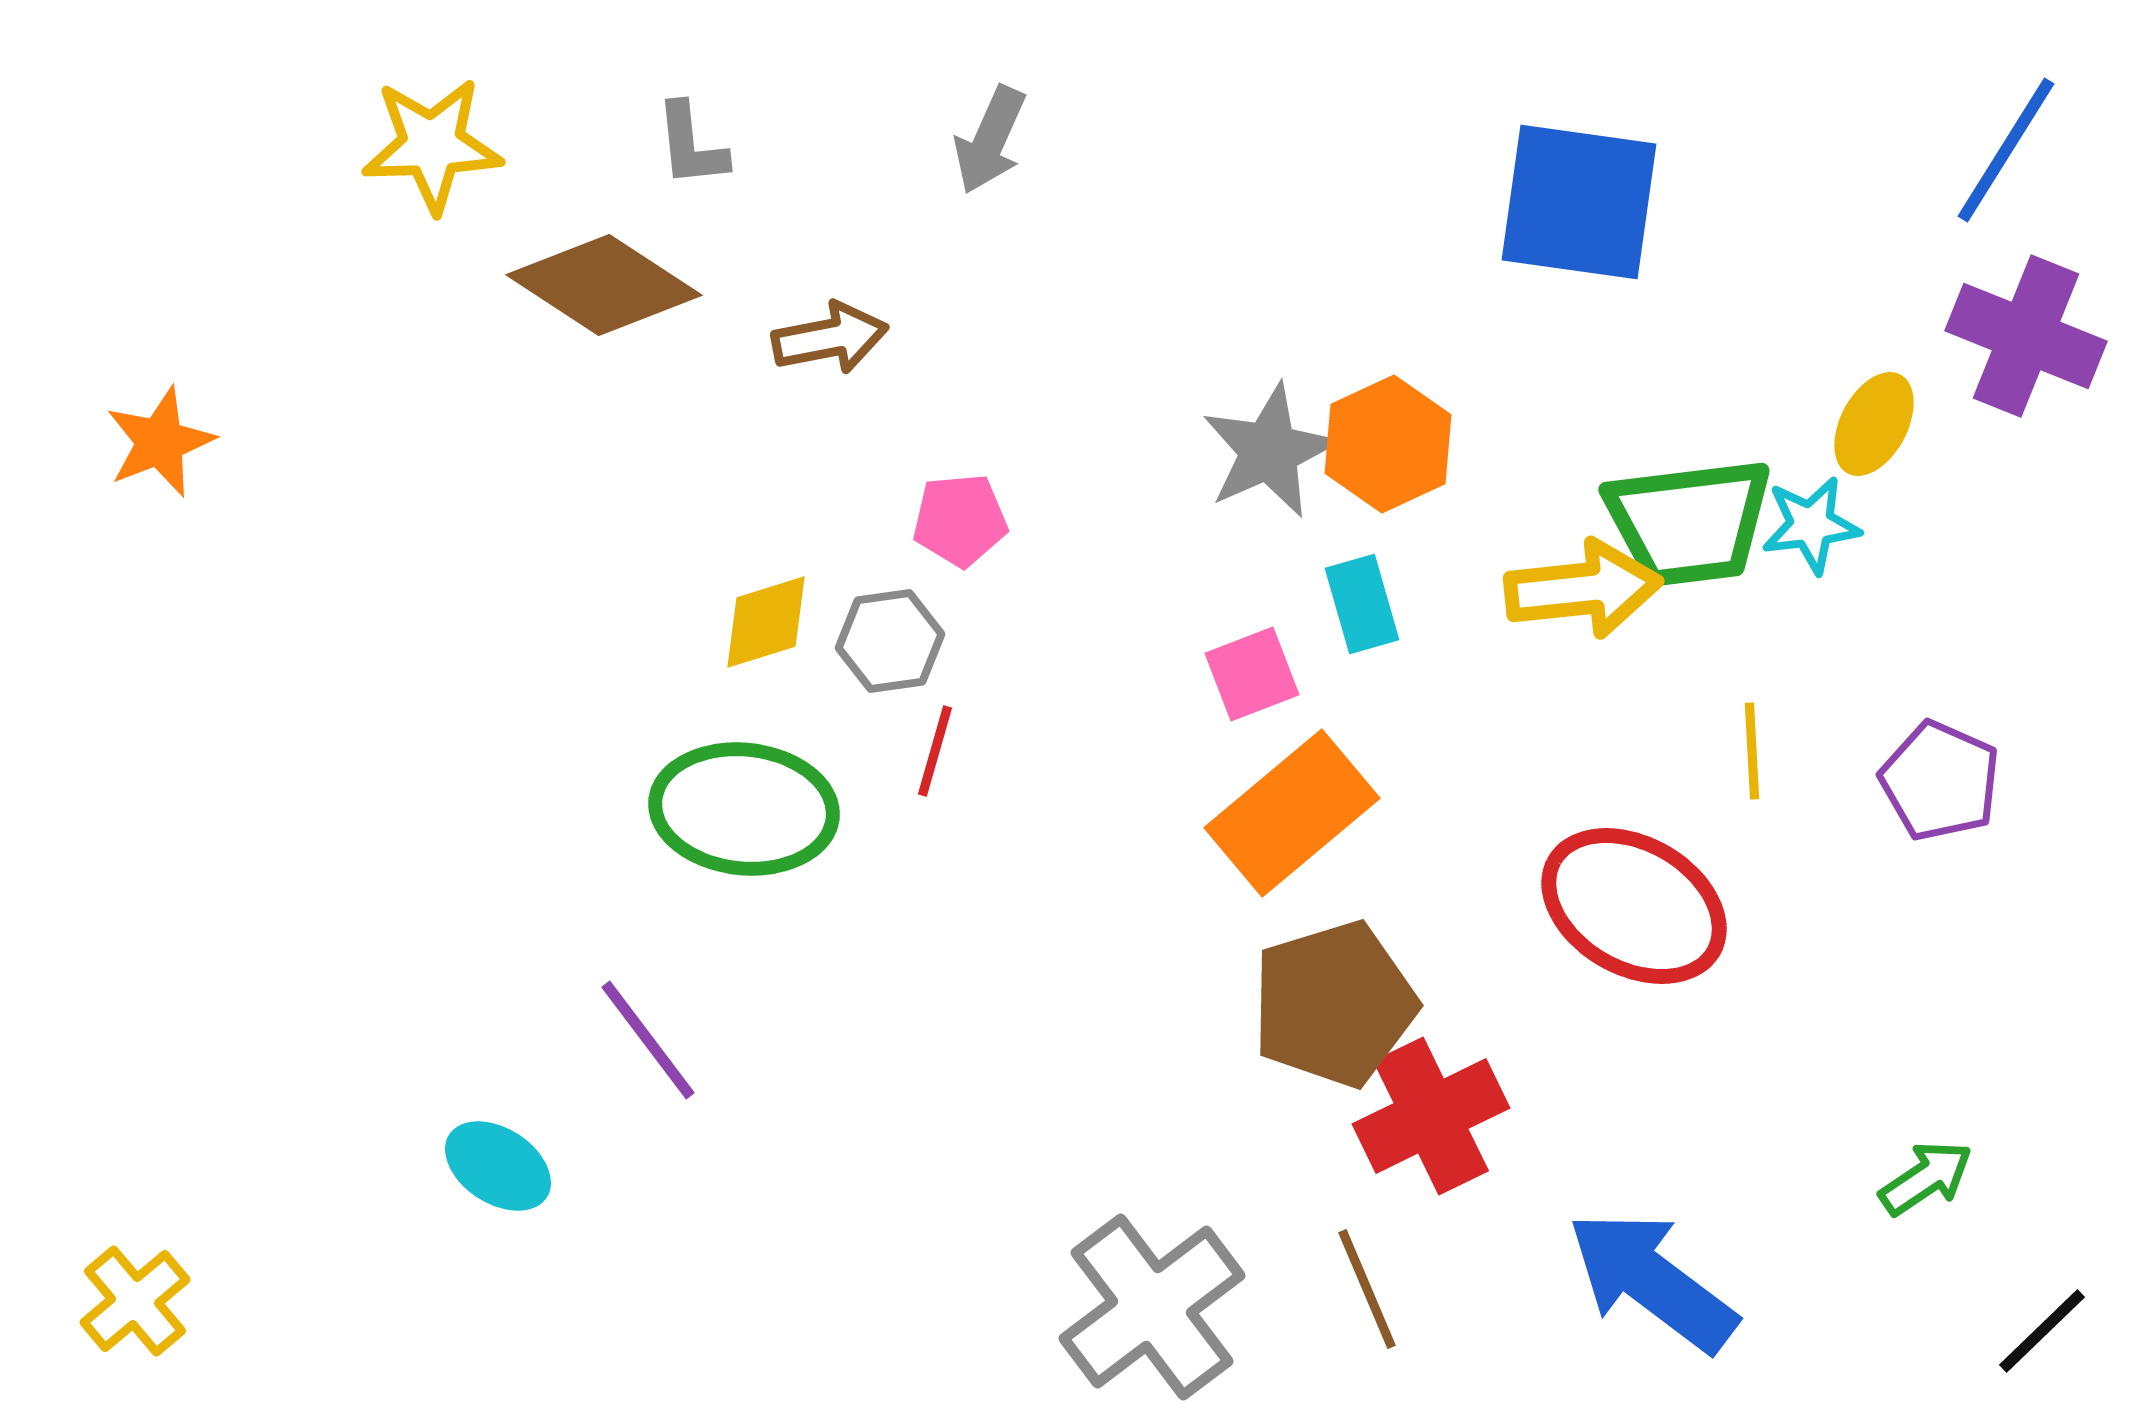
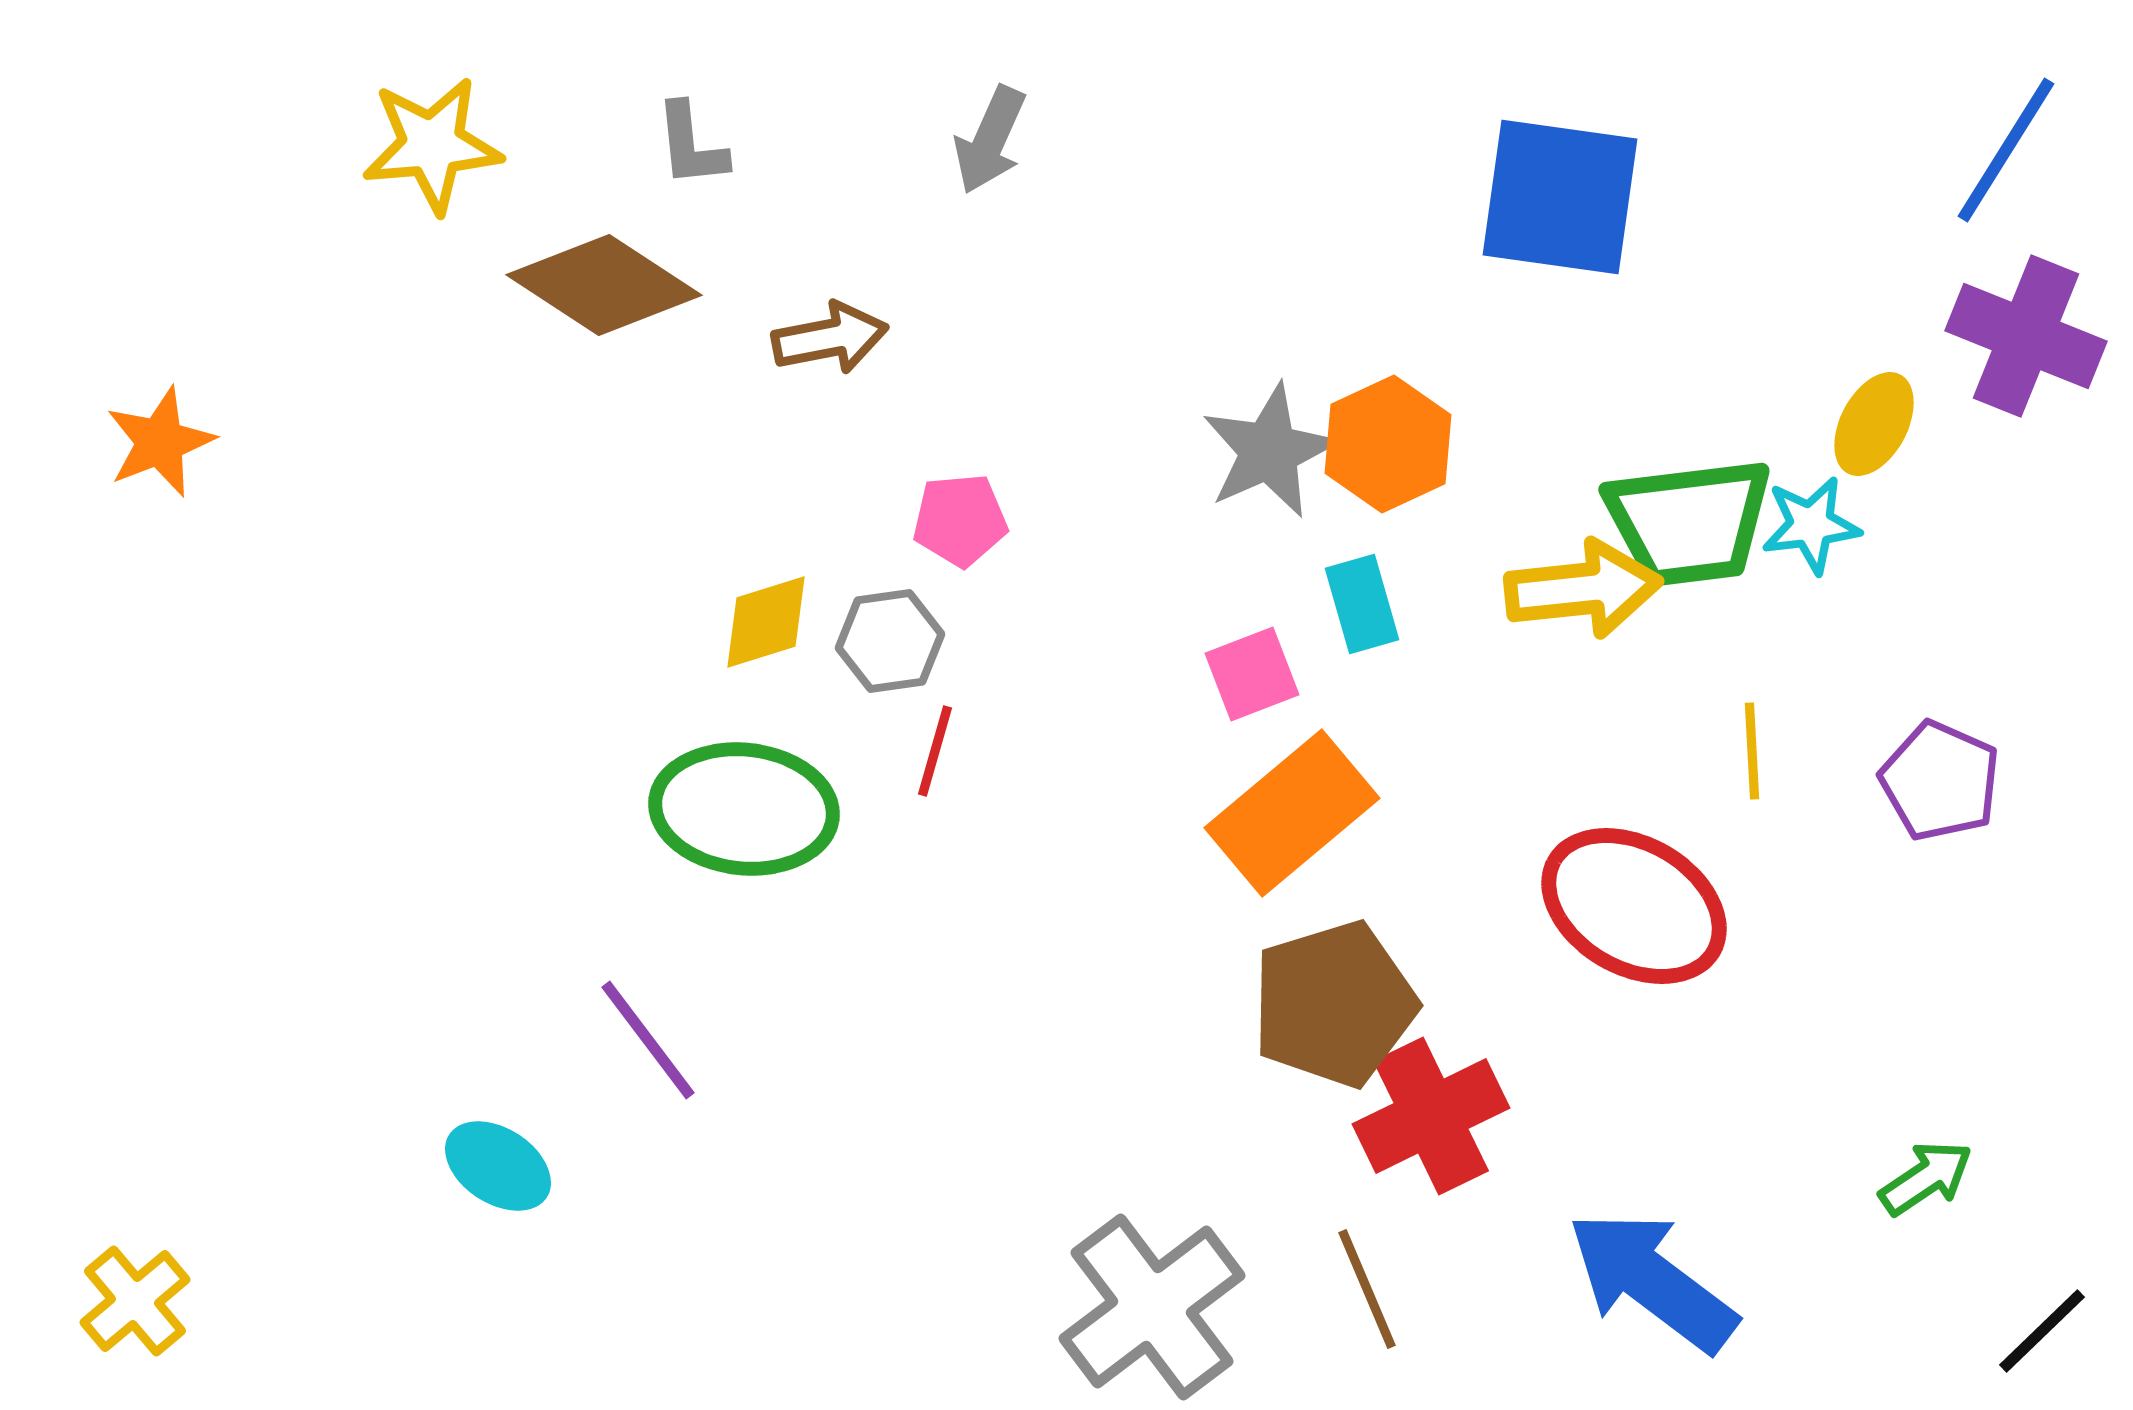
yellow star: rotated 3 degrees counterclockwise
blue square: moved 19 px left, 5 px up
